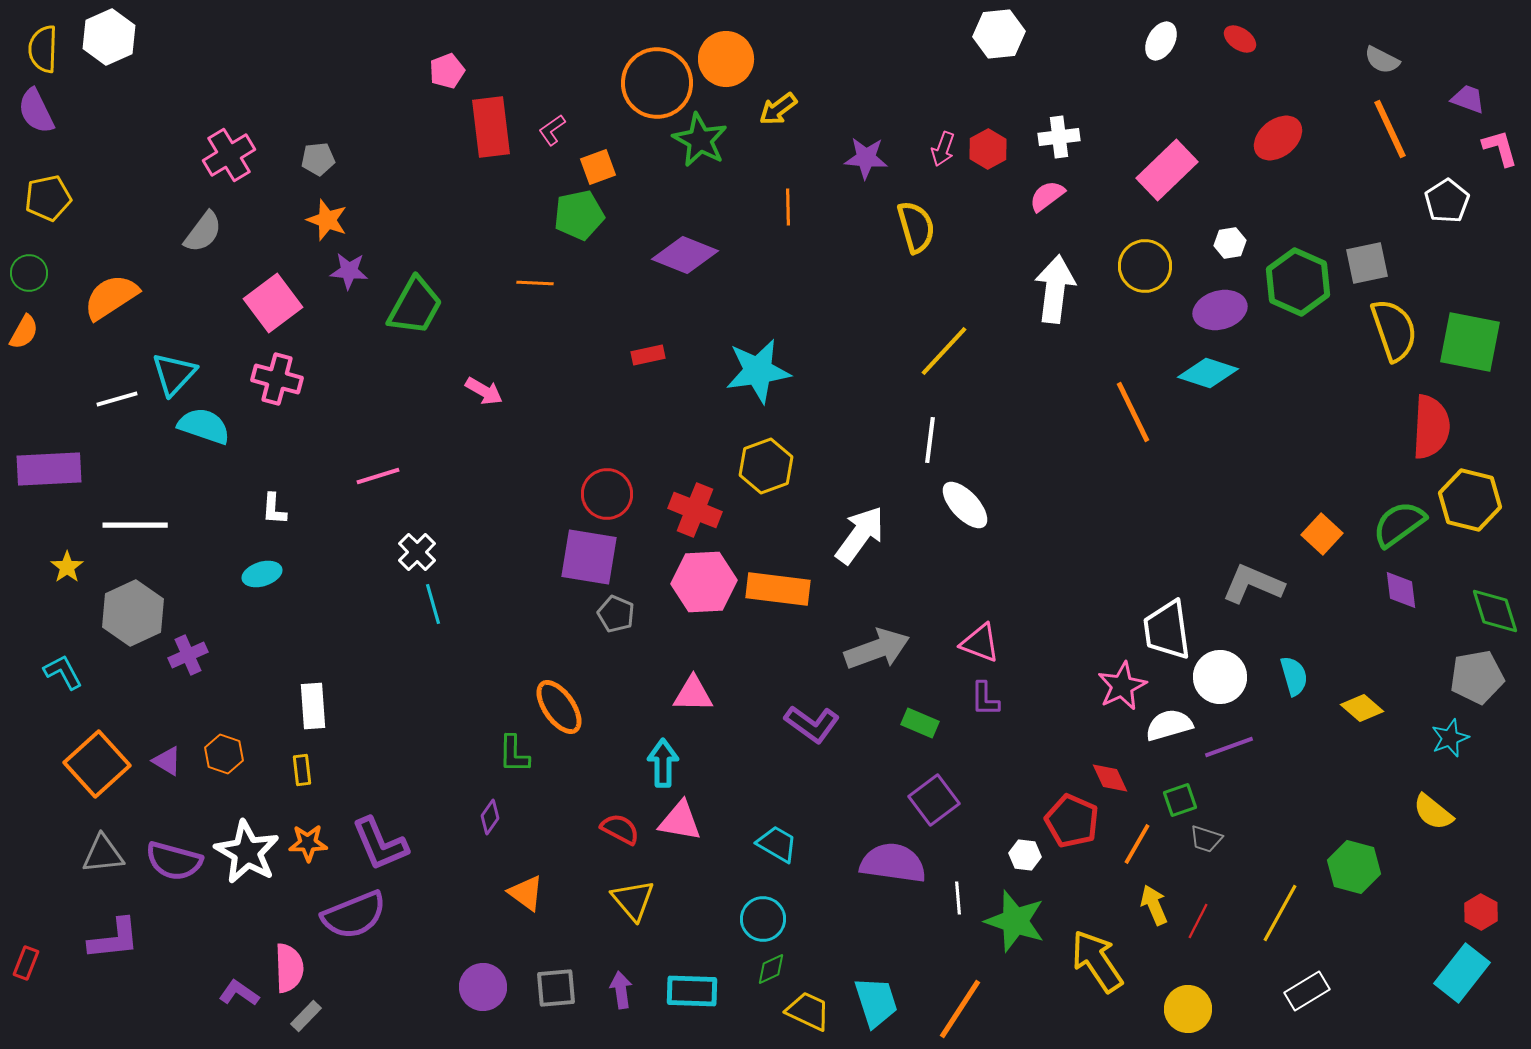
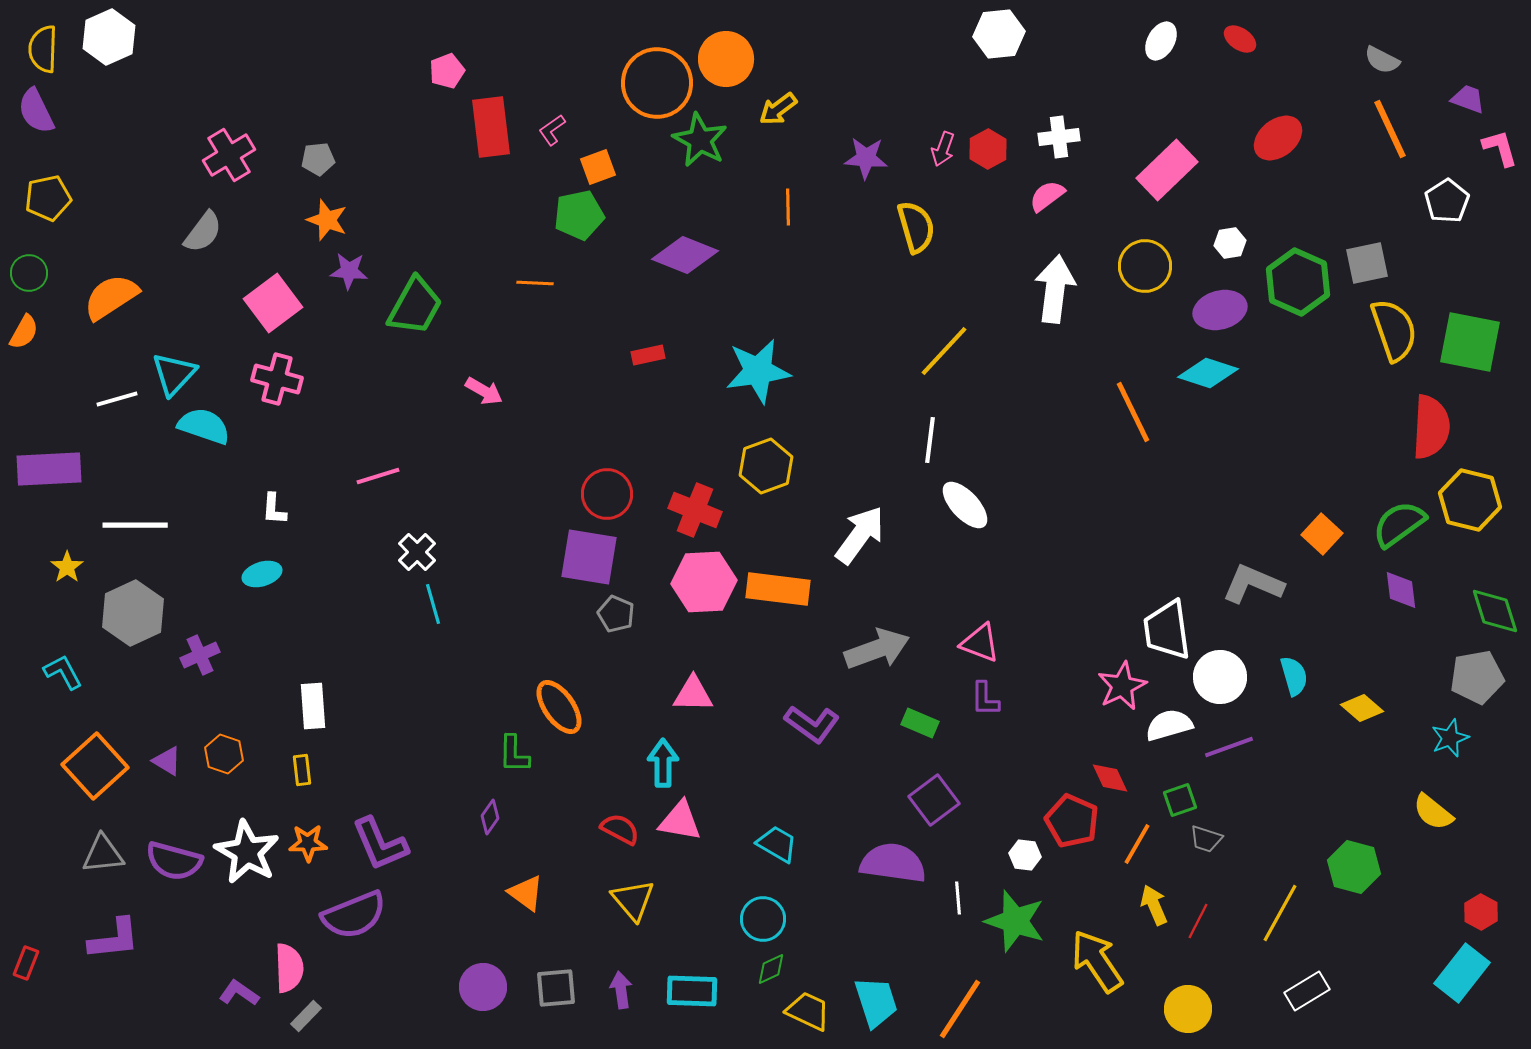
purple cross at (188, 655): moved 12 px right
orange square at (97, 764): moved 2 px left, 2 px down
